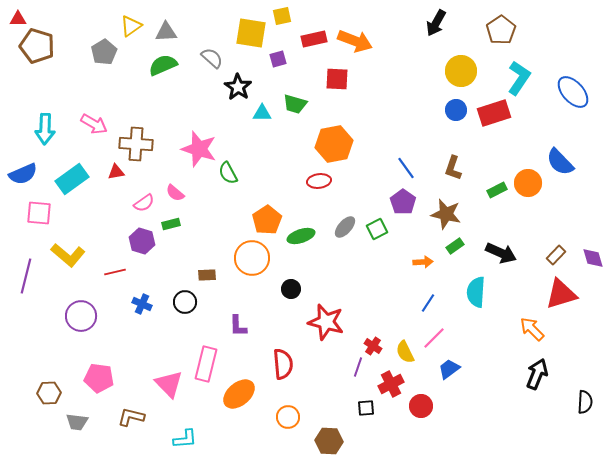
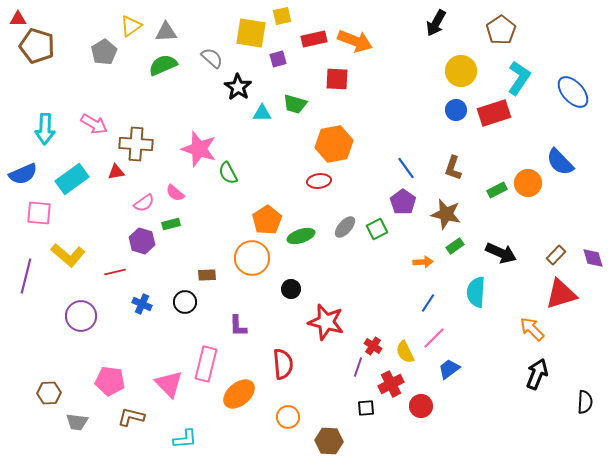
pink pentagon at (99, 378): moved 11 px right, 3 px down
